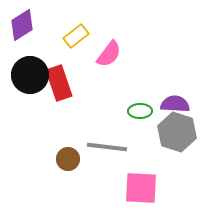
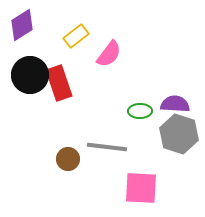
gray hexagon: moved 2 px right, 2 px down
